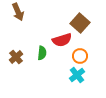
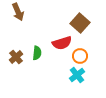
red semicircle: moved 3 px down
green semicircle: moved 5 px left
